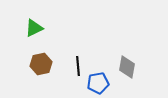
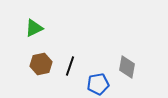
black line: moved 8 px left; rotated 24 degrees clockwise
blue pentagon: moved 1 px down
